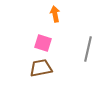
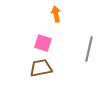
orange arrow: moved 1 px right
gray line: moved 1 px right
